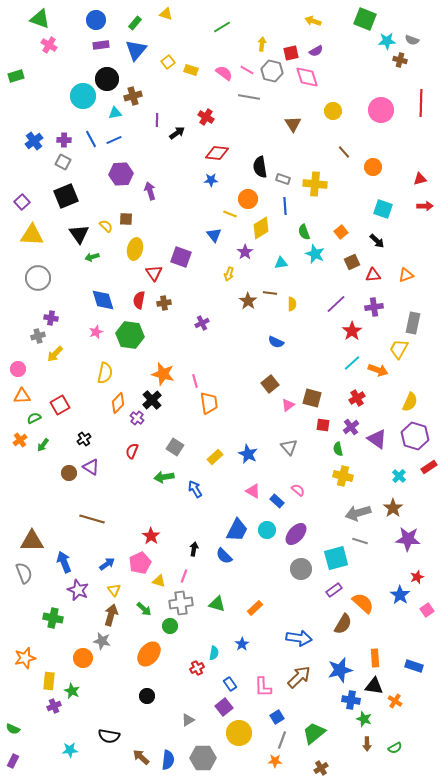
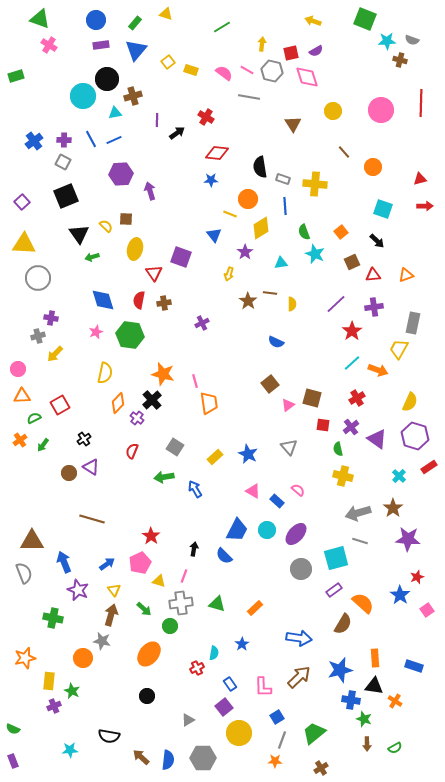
yellow triangle at (32, 235): moved 8 px left, 9 px down
purple rectangle at (13, 761): rotated 48 degrees counterclockwise
